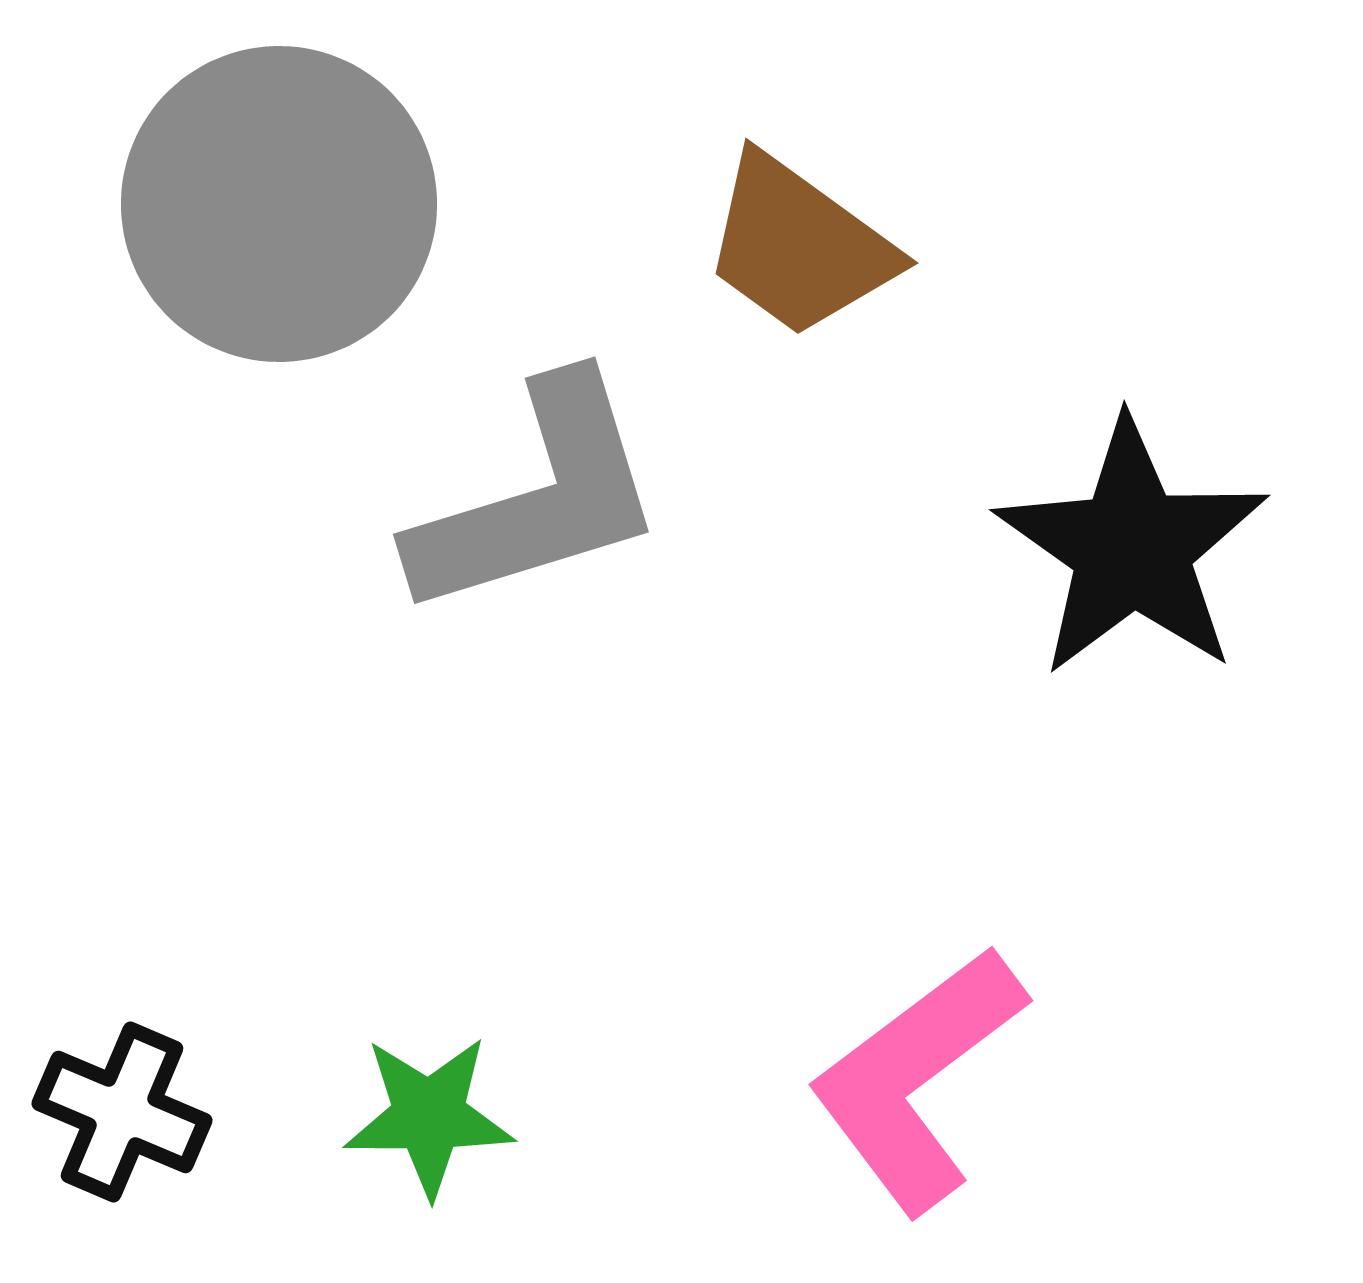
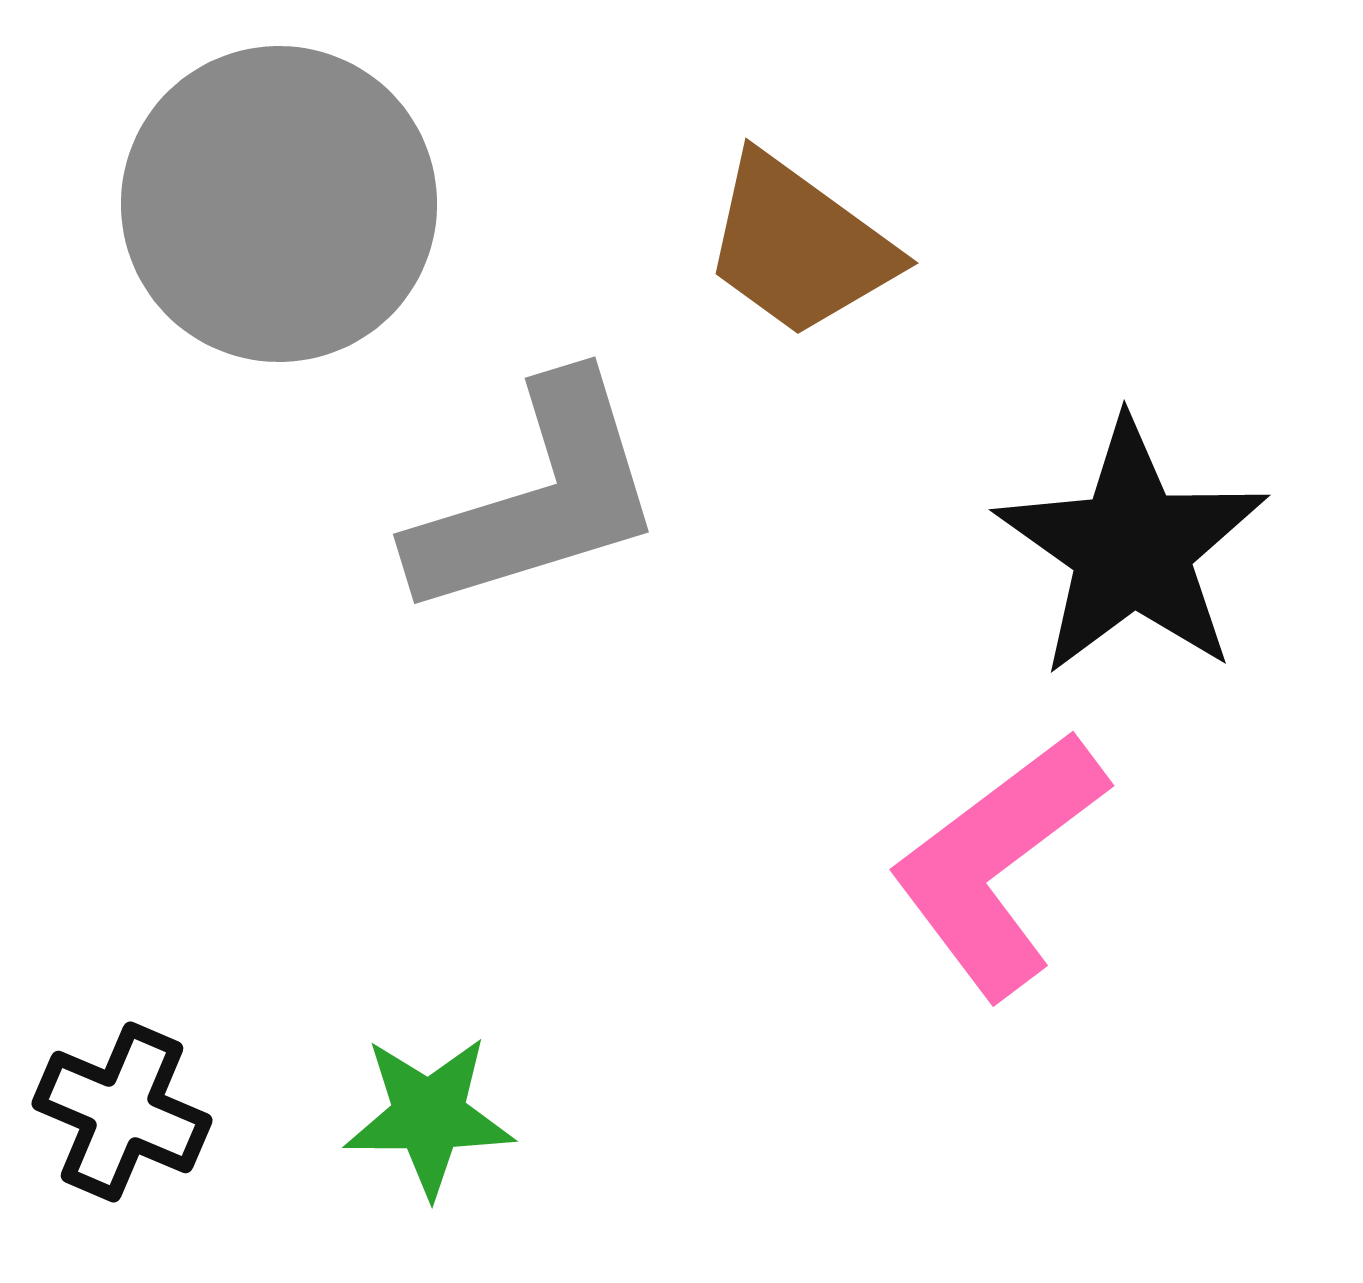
pink L-shape: moved 81 px right, 215 px up
